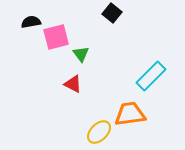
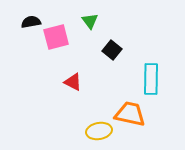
black square: moved 37 px down
green triangle: moved 9 px right, 33 px up
cyan rectangle: moved 3 px down; rotated 44 degrees counterclockwise
red triangle: moved 2 px up
orange trapezoid: rotated 20 degrees clockwise
yellow ellipse: moved 1 px up; rotated 35 degrees clockwise
